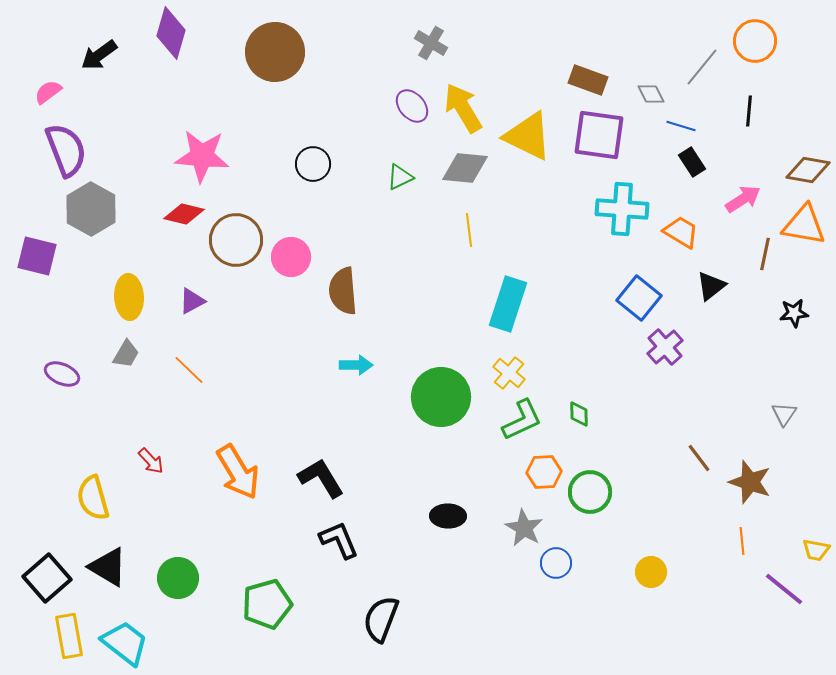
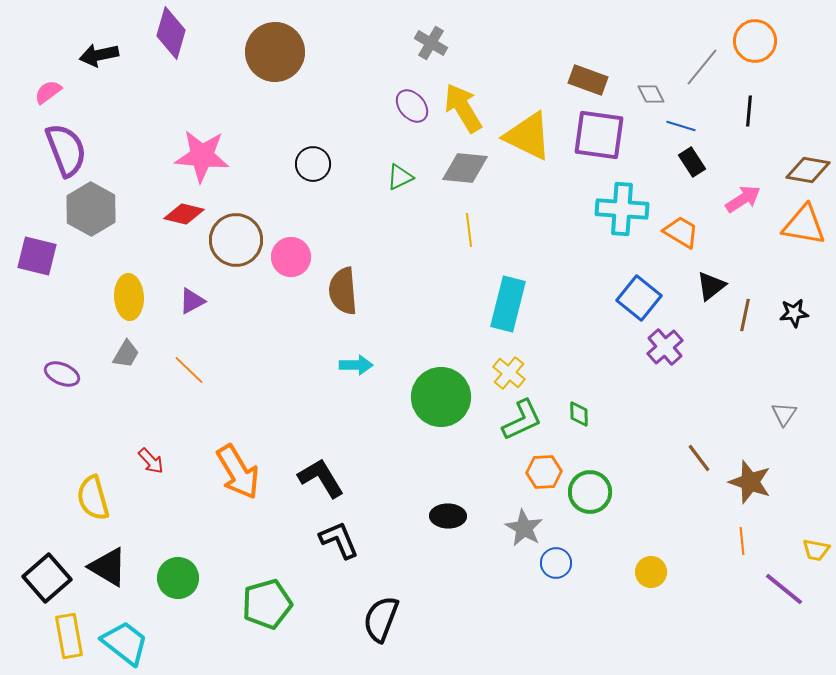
black arrow at (99, 55): rotated 24 degrees clockwise
brown line at (765, 254): moved 20 px left, 61 px down
cyan rectangle at (508, 304): rotated 4 degrees counterclockwise
